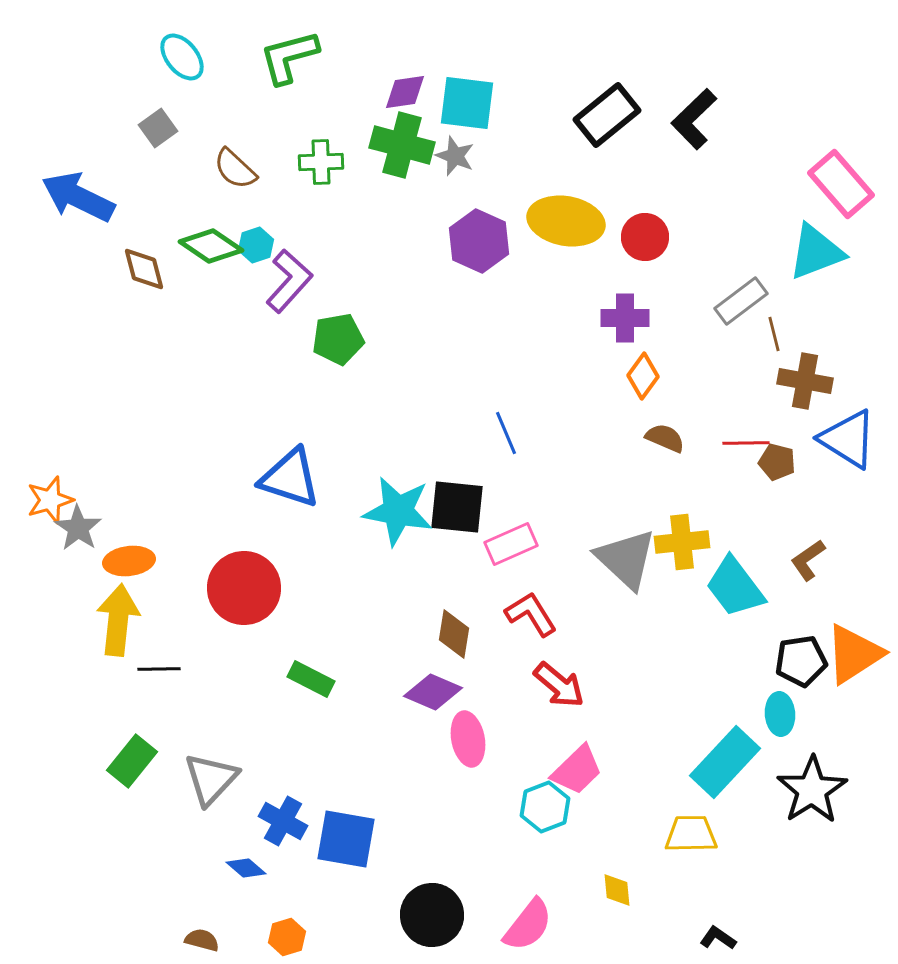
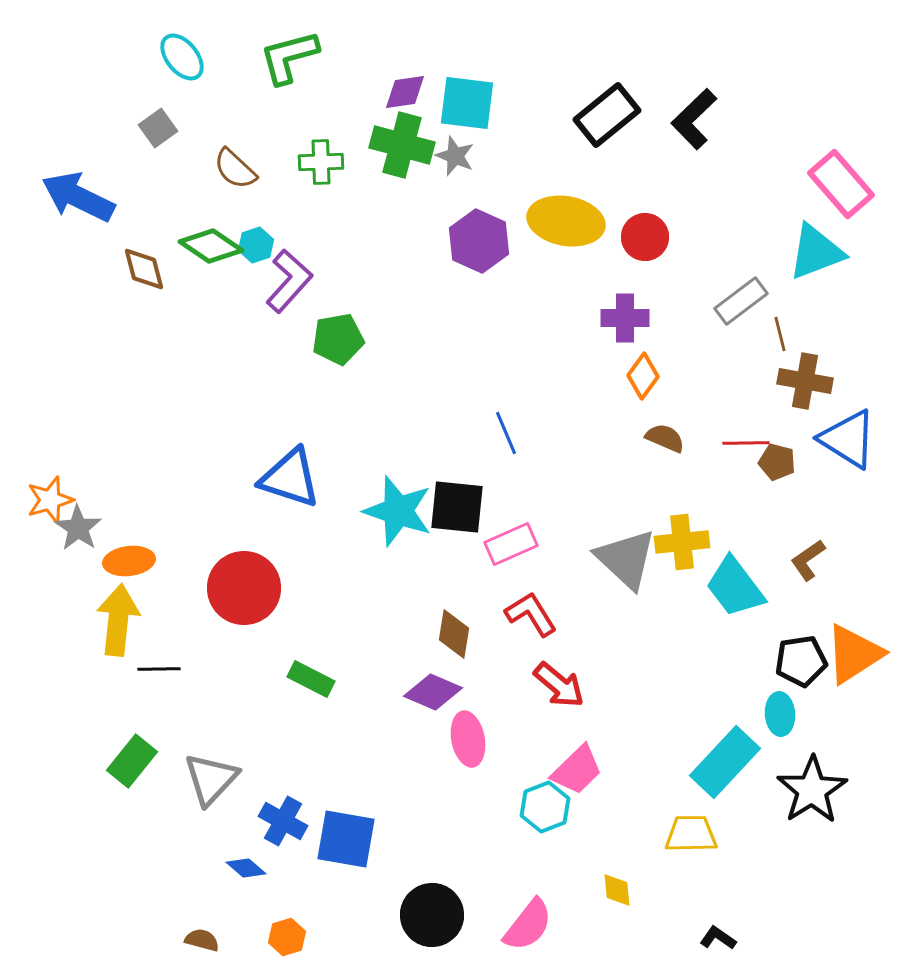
brown line at (774, 334): moved 6 px right
cyan star at (398, 511): rotated 8 degrees clockwise
